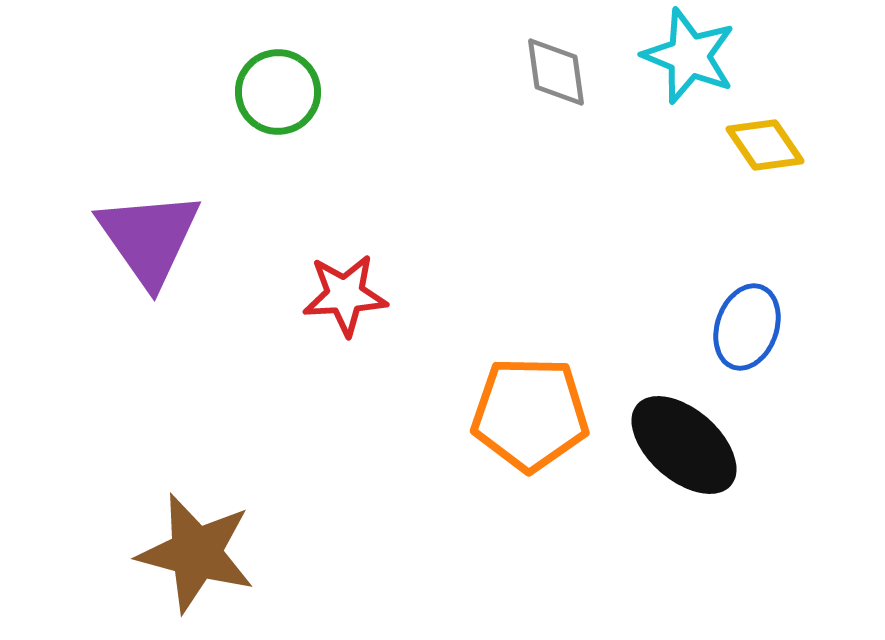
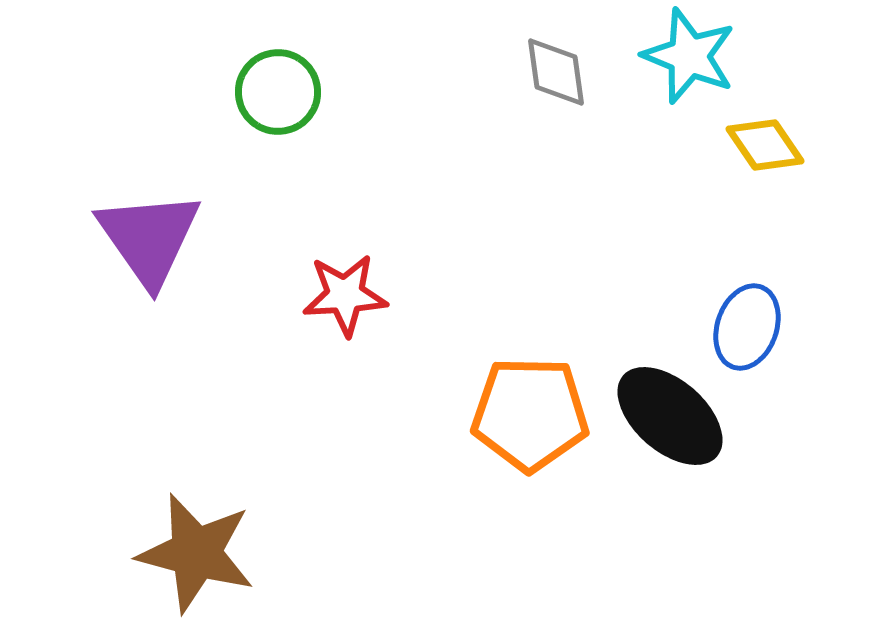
black ellipse: moved 14 px left, 29 px up
